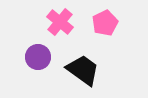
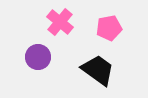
pink pentagon: moved 4 px right, 5 px down; rotated 15 degrees clockwise
black trapezoid: moved 15 px right
